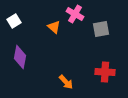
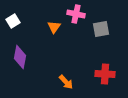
pink cross: moved 1 px right; rotated 18 degrees counterclockwise
white square: moved 1 px left
orange triangle: rotated 24 degrees clockwise
red cross: moved 2 px down
